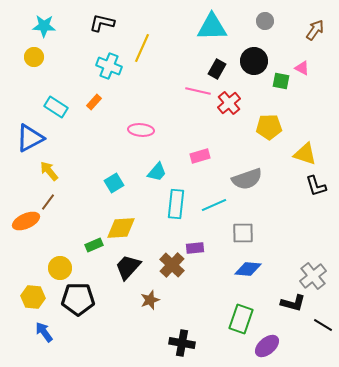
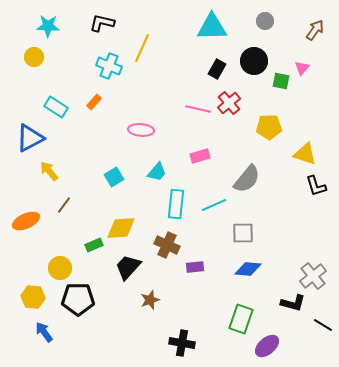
cyan star at (44, 26): moved 4 px right
pink triangle at (302, 68): rotated 42 degrees clockwise
pink line at (198, 91): moved 18 px down
gray semicircle at (247, 179): rotated 32 degrees counterclockwise
cyan square at (114, 183): moved 6 px up
brown line at (48, 202): moved 16 px right, 3 px down
purple rectangle at (195, 248): moved 19 px down
brown cross at (172, 265): moved 5 px left, 20 px up; rotated 20 degrees counterclockwise
